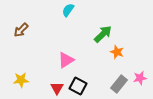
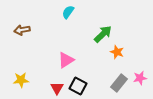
cyan semicircle: moved 2 px down
brown arrow: moved 1 px right; rotated 35 degrees clockwise
gray rectangle: moved 1 px up
